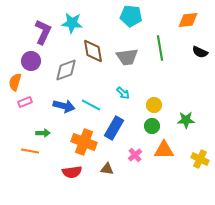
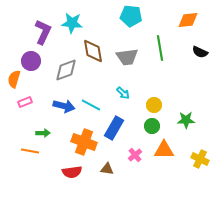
orange semicircle: moved 1 px left, 3 px up
